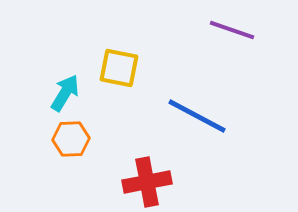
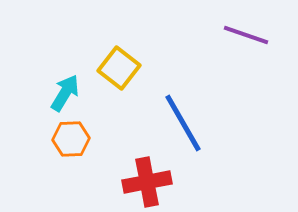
purple line: moved 14 px right, 5 px down
yellow square: rotated 27 degrees clockwise
blue line: moved 14 px left, 7 px down; rotated 32 degrees clockwise
